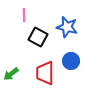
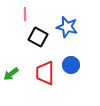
pink line: moved 1 px right, 1 px up
blue circle: moved 4 px down
